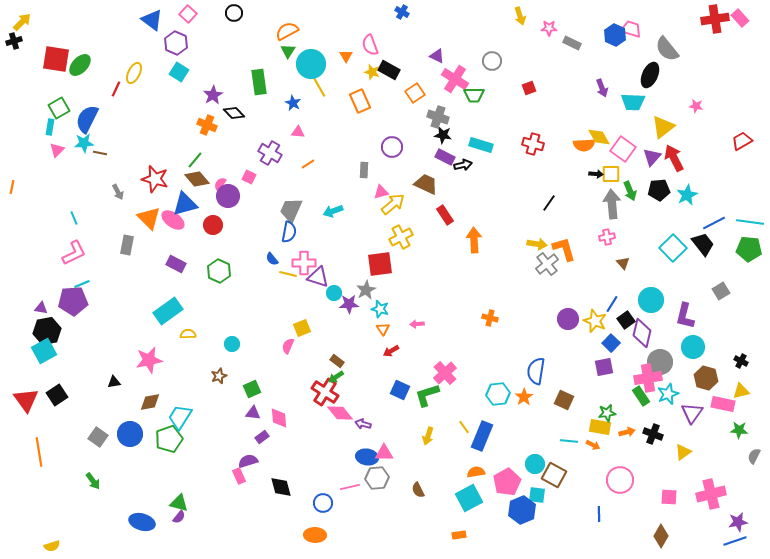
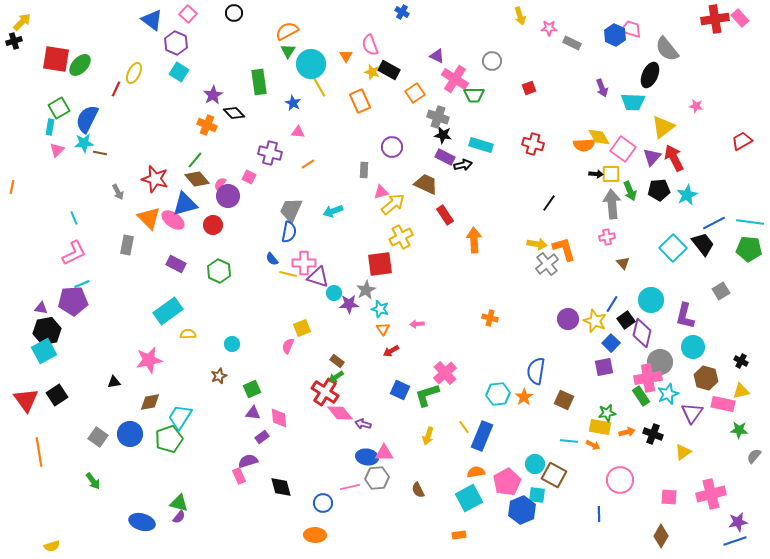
purple cross at (270, 153): rotated 15 degrees counterclockwise
gray semicircle at (754, 456): rotated 14 degrees clockwise
